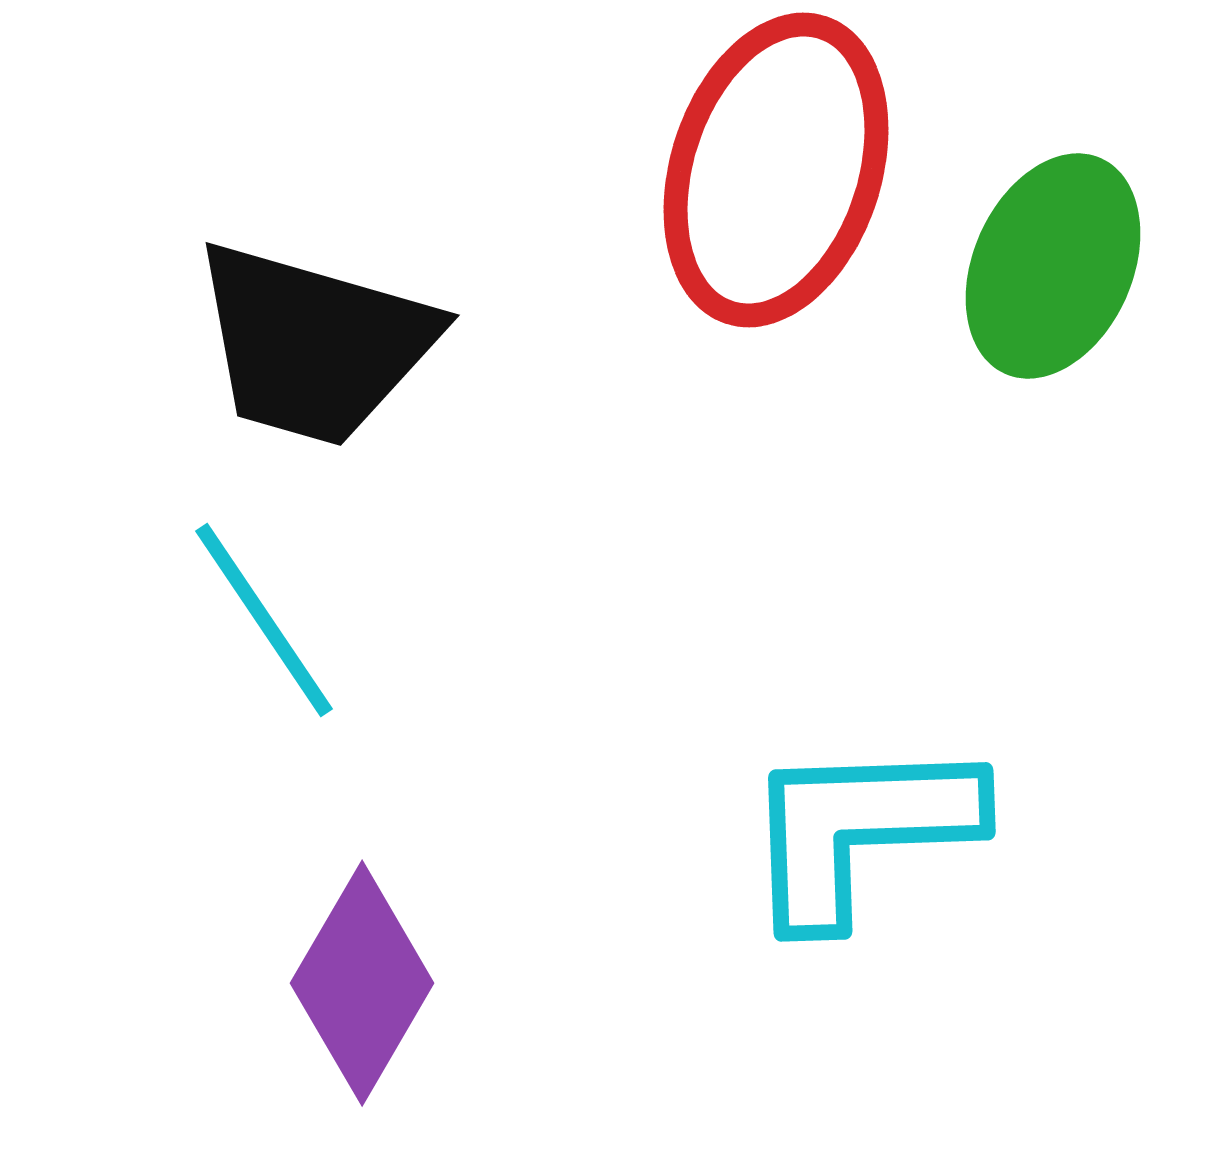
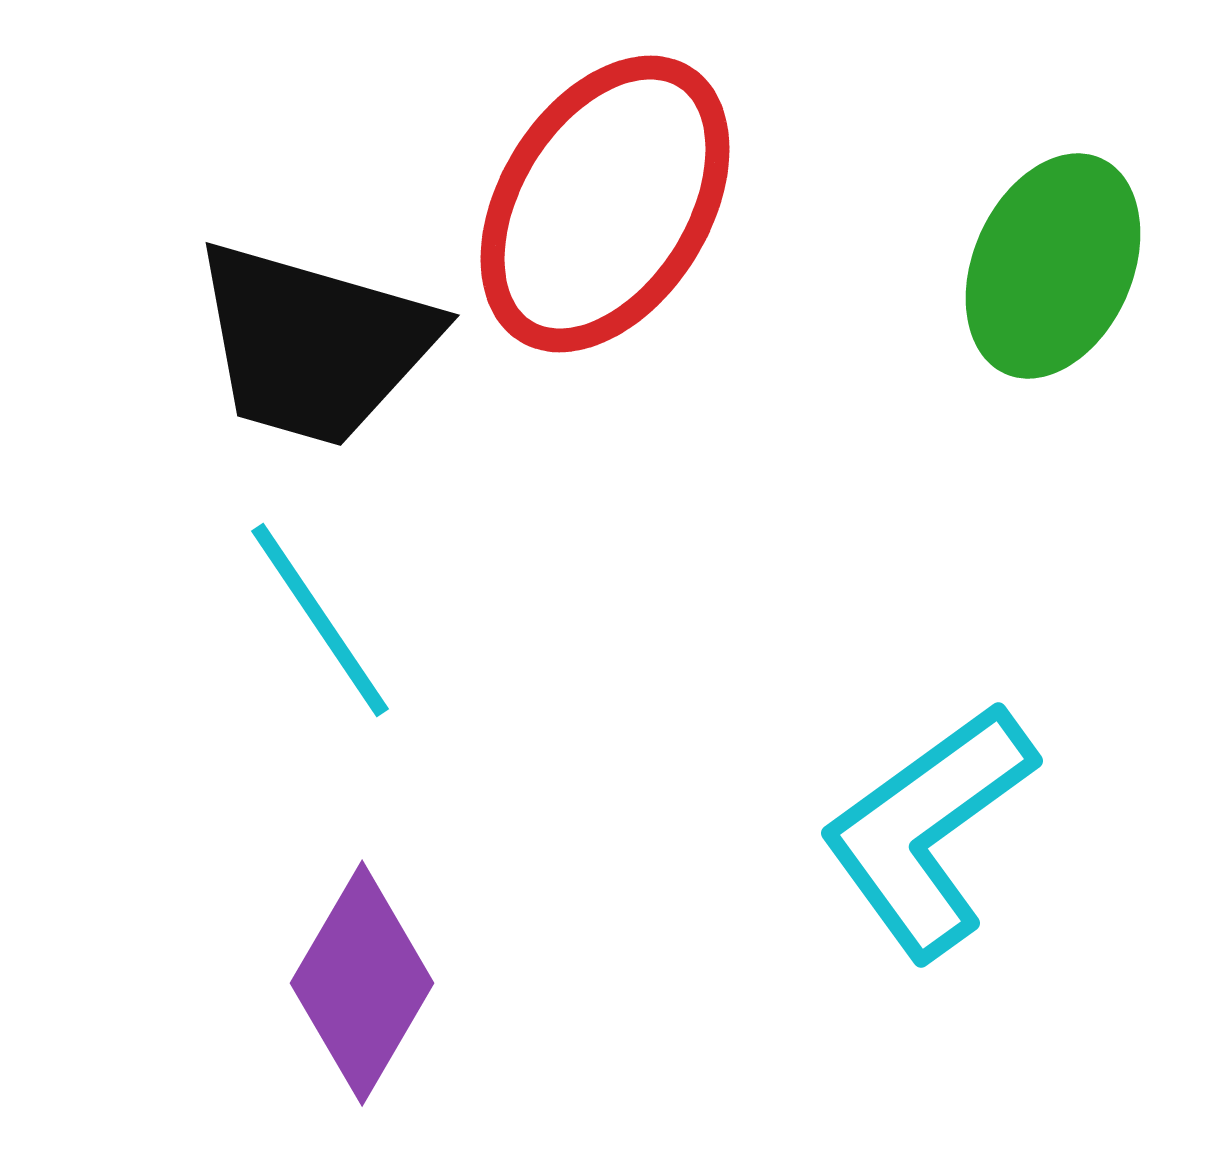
red ellipse: moved 171 px left, 34 px down; rotated 14 degrees clockwise
cyan line: moved 56 px right
cyan L-shape: moved 68 px right; rotated 34 degrees counterclockwise
